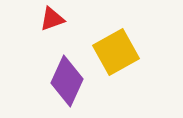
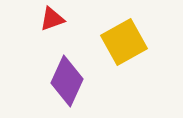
yellow square: moved 8 px right, 10 px up
